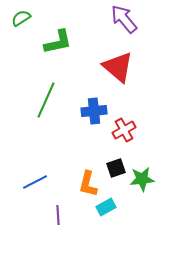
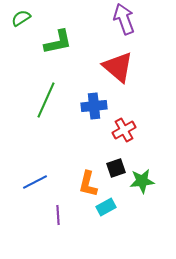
purple arrow: rotated 20 degrees clockwise
blue cross: moved 5 px up
green star: moved 2 px down
